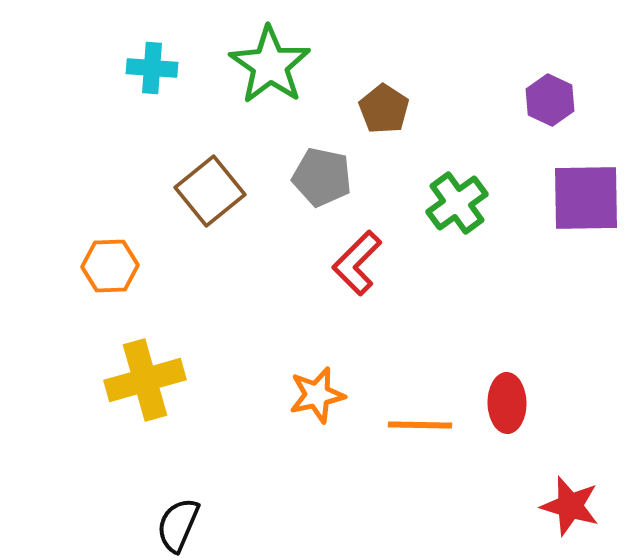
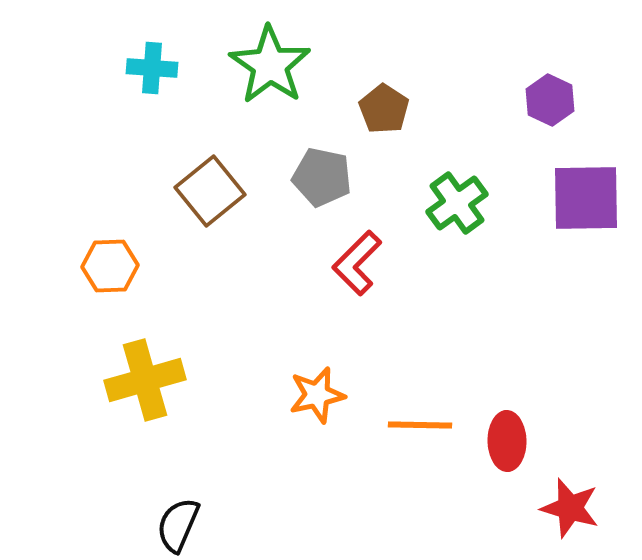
red ellipse: moved 38 px down
red star: moved 2 px down
